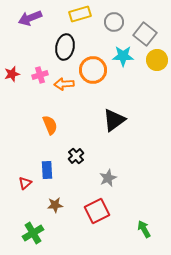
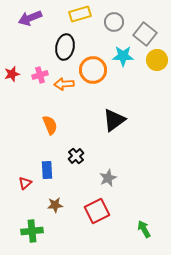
green cross: moved 1 px left, 2 px up; rotated 25 degrees clockwise
